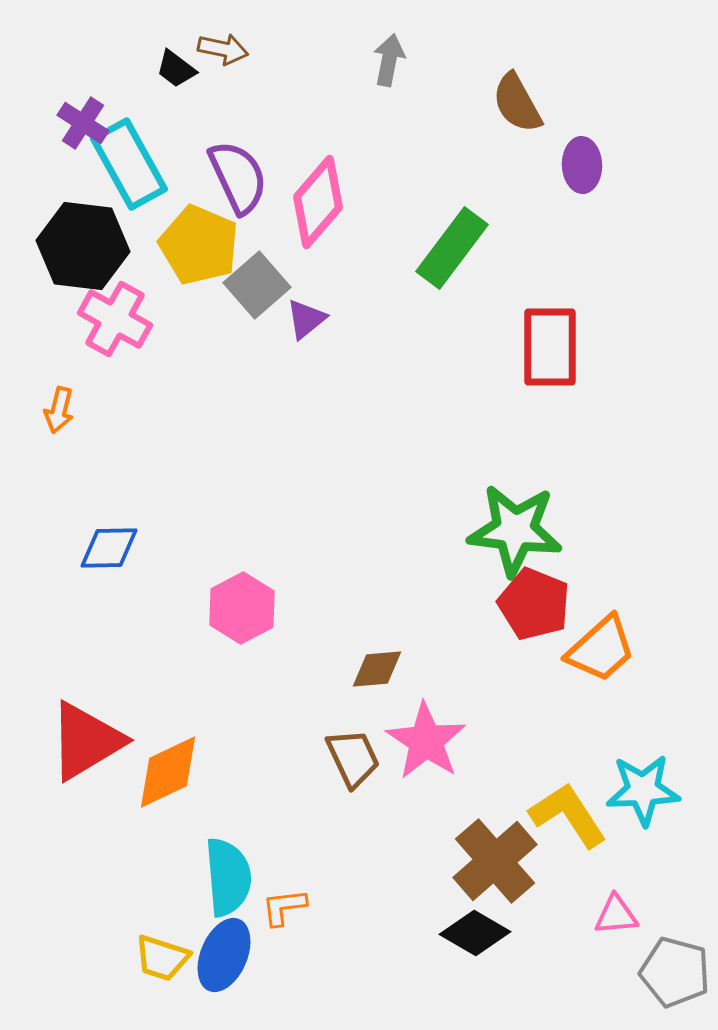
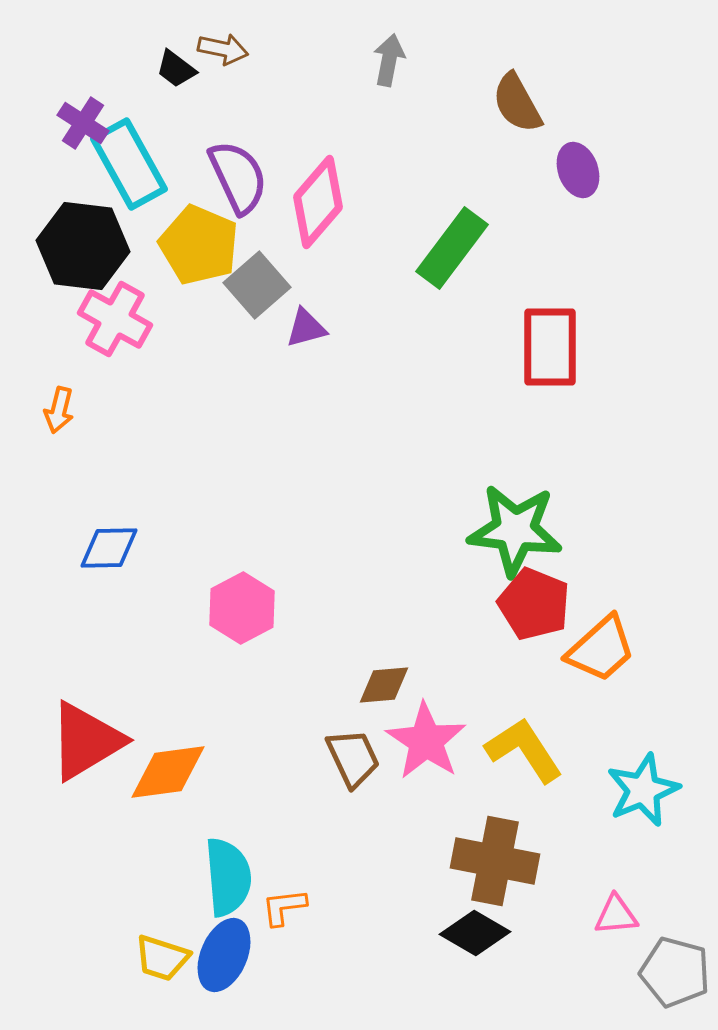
purple ellipse: moved 4 px left, 5 px down; rotated 18 degrees counterclockwise
purple triangle: moved 9 px down; rotated 24 degrees clockwise
brown diamond: moved 7 px right, 16 px down
orange diamond: rotated 18 degrees clockwise
cyan star: rotated 20 degrees counterclockwise
yellow L-shape: moved 44 px left, 65 px up
brown cross: rotated 38 degrees counterclockwise
